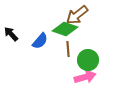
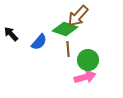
brown arrow: moved 1 px right, 1 px down; rotated 10 degrees counterclockwise
blue semicircle: moved 1 px left, 1 px down
